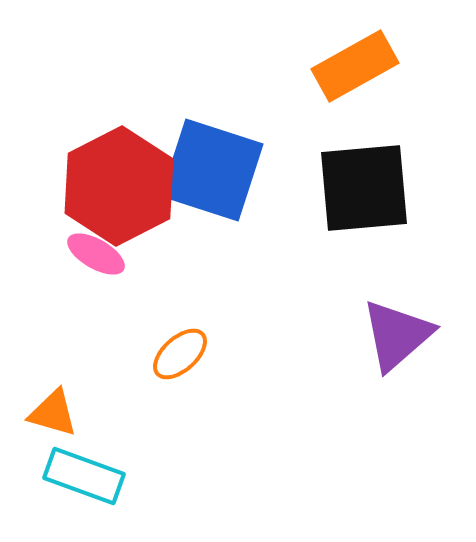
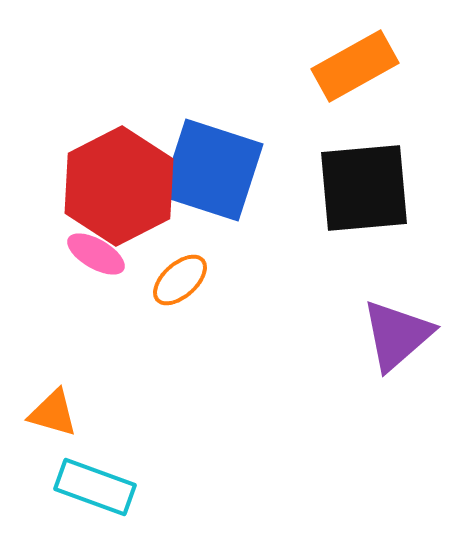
orange ellipse: moved 74 px up
cyan rectangle: moved 11 px right, 11 px down
